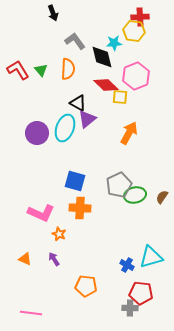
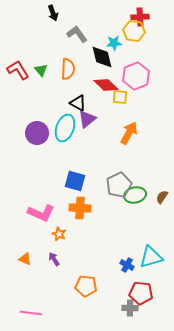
gray L-shape: moved 2 px right, 7 px up
